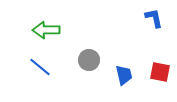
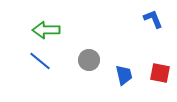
blue L-shape: moved 1 px left, 1 px down; rotated 10 degrees counterclockwise
blue line: moved 6 px up
red square: moved 1 px down
